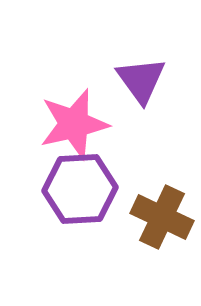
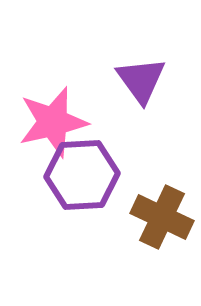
pink star: moved 21 px left, 2 px up
purple hexagon: moved 2 px right, 14 px up
